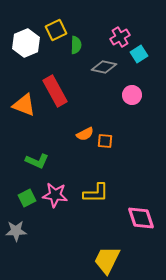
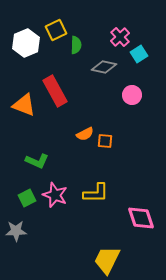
pink cross: rotated 12 degrees counterclockwise
pink star: rotated 15 degrees clockwise
